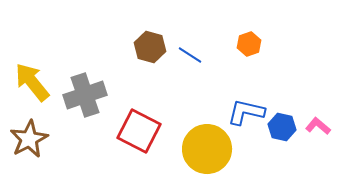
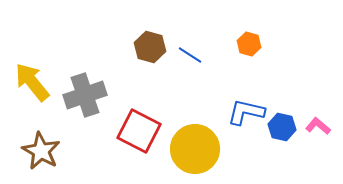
orange hexagon: rotated 25 degrees counterclockwise
brown star: moved 12 px right, 12 px down; rotated 15 degrees counterclockwise
yellow circle: moved 12 px left
